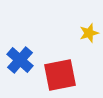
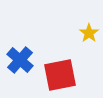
yellow star: rotated 18 degrees counterclockwise
